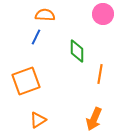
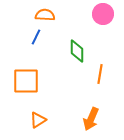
orange square: rotated 20 degrees clockwise
orange arrow: moved 3 px left
